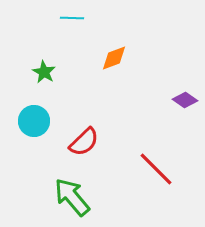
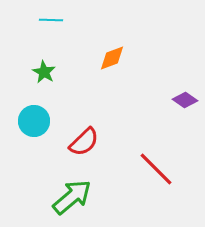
cyan line: moved 21 px left, 2 px down
orange diamond: moved 2 px left
green arrow: rotated 90 degrees clockwise
